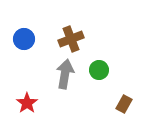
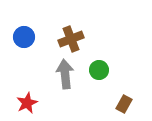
blue circle: moved 2 px up
gray arrow: rotated 16 degrees counterclockwise
red star: rotated 10 degrees clockwise
